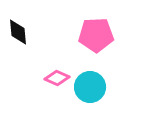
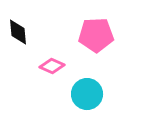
pink diamond: moved 5 px left, 12 px up
cyan circle: moved 3 px left, 7 px down
